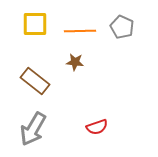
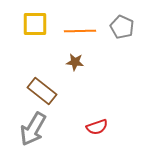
brown rectangle: moved 7 px right, 10 px down
